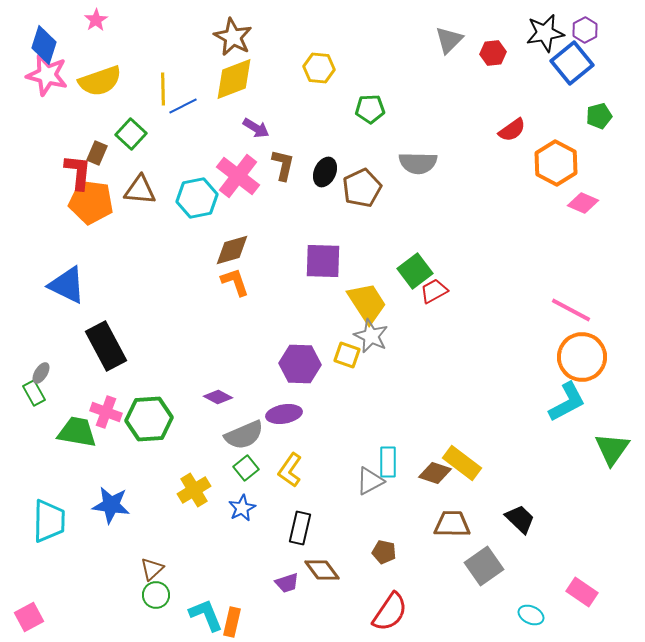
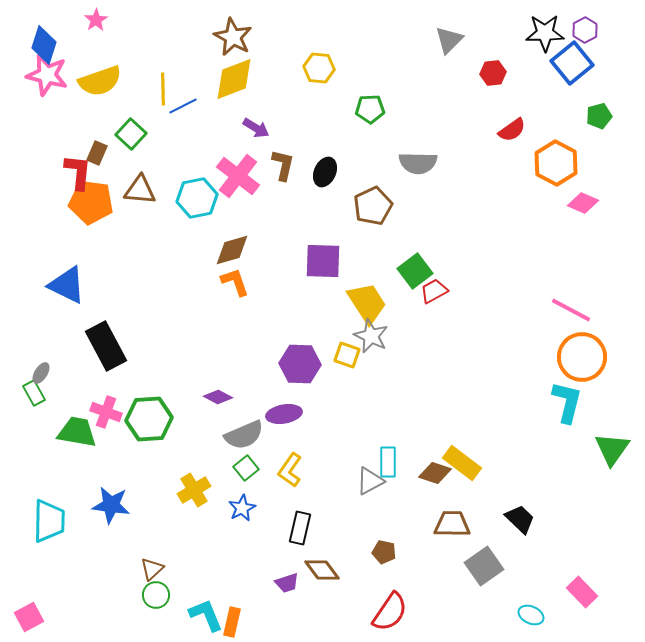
black star at (545, 33): rotated 9 degrees clockwise
red hexagon at (493, 53): moved 20 px down
brown pentagon at (362, 188): moved 11 px right, 18 px down
cyan L-shape at (567, 402): rotated 48 degrees counterclockwise
pink rectangle at (582, 592): rotated 12 degrees clockwise
